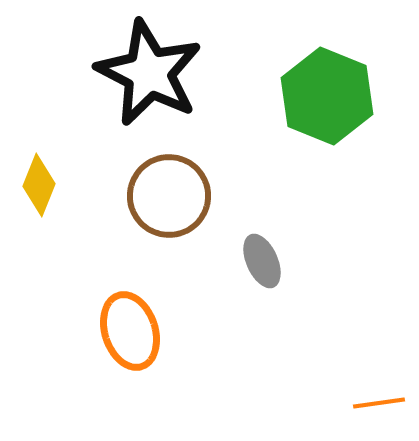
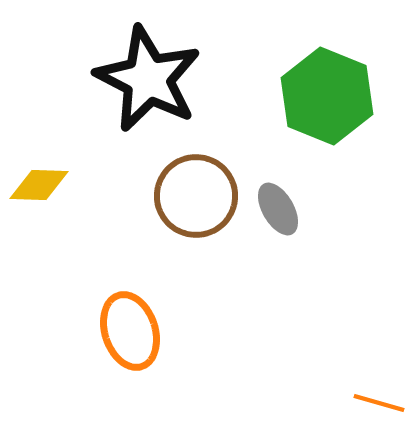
black star: moved 1 px left, 6 px down
yellow diamond: rotated 70 degrees clockwise
brown circle: moved 27 px right
gray ellipse: moved 16 px right, 52 px up; rotated 6 degrees counterclockwise
orange line: rotated 24 degrees clockwise
